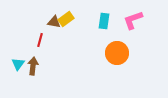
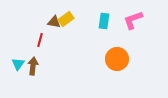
orange circle: moved 6 px down
